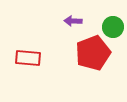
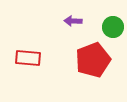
red pentagon: moved 7 px down
